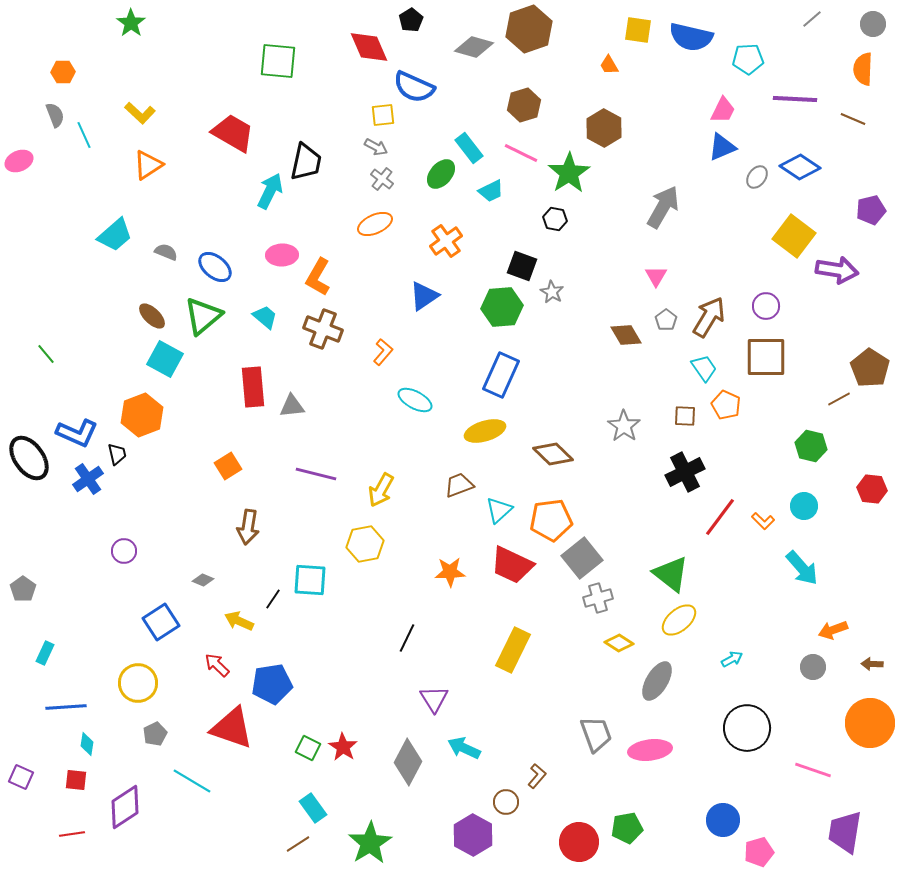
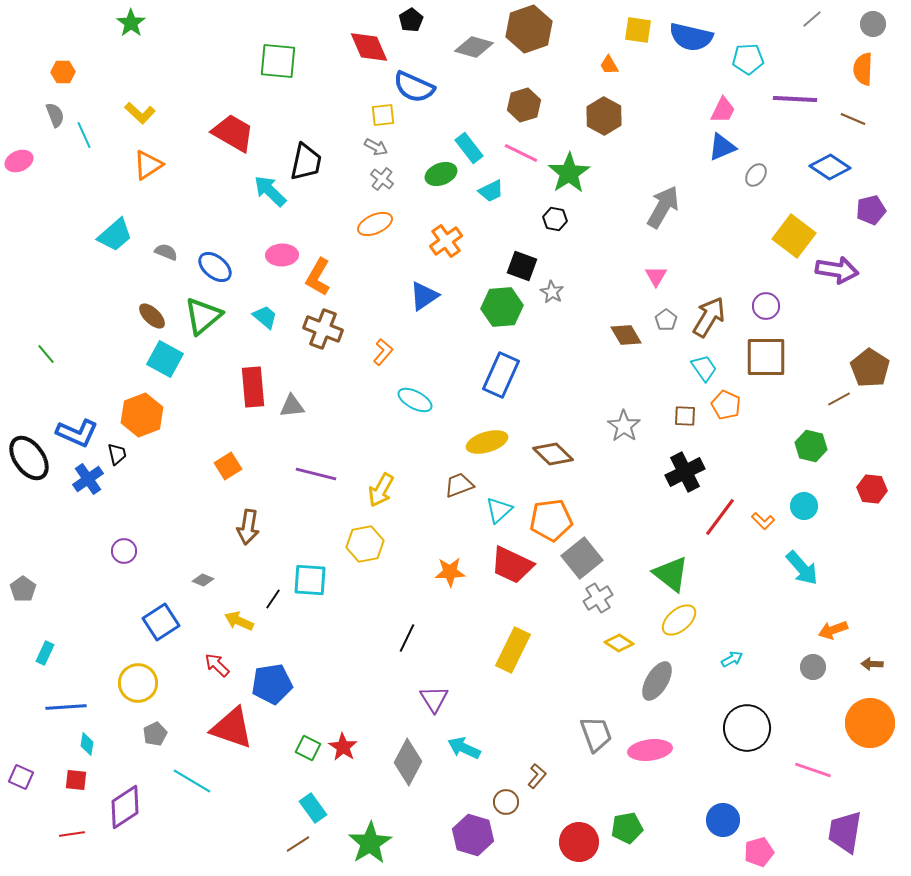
brown hexagon at (604, 128): moved 12 px up
blue diamond at (800, 167): moved 30 px right
green ellipse at (441, 174): rotated 28 degrees clockwise
gray ellipse at (757, 177): moved 1 px left, 2 px up
cyan arrow at (270, 191): rotated 72 degrees counterclockwise
yellow ellipse at (485, 431): moved 2 px right, 11 px down
gray cross at (598, 598): rotated 16 degrees counterclockwise
purple hexagon at (473, 835): rotated 12 degrees counterclockwise
